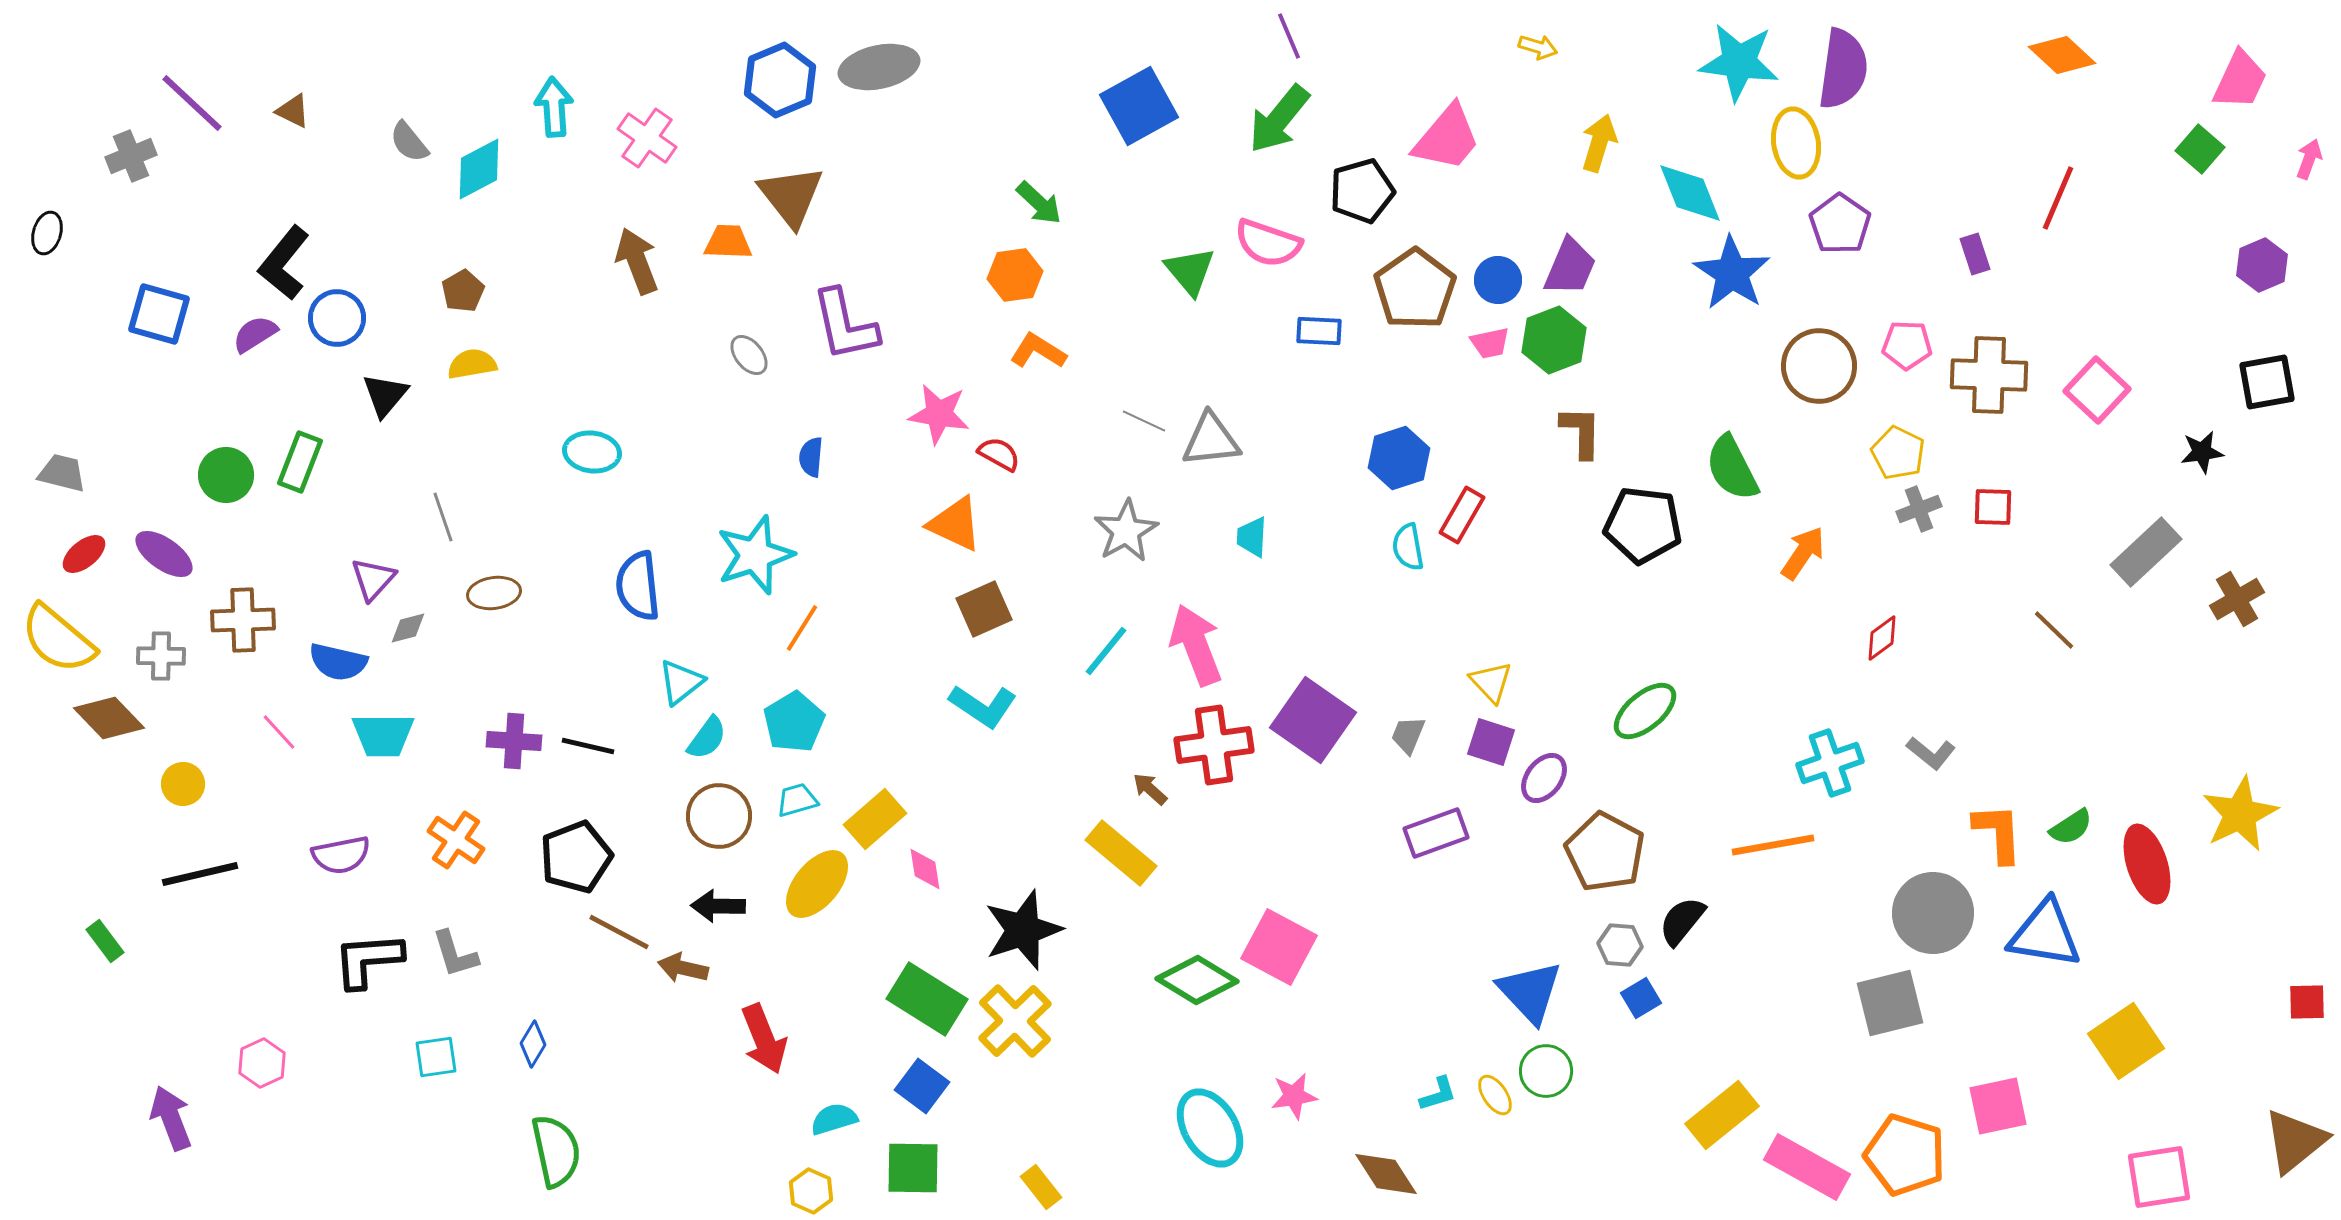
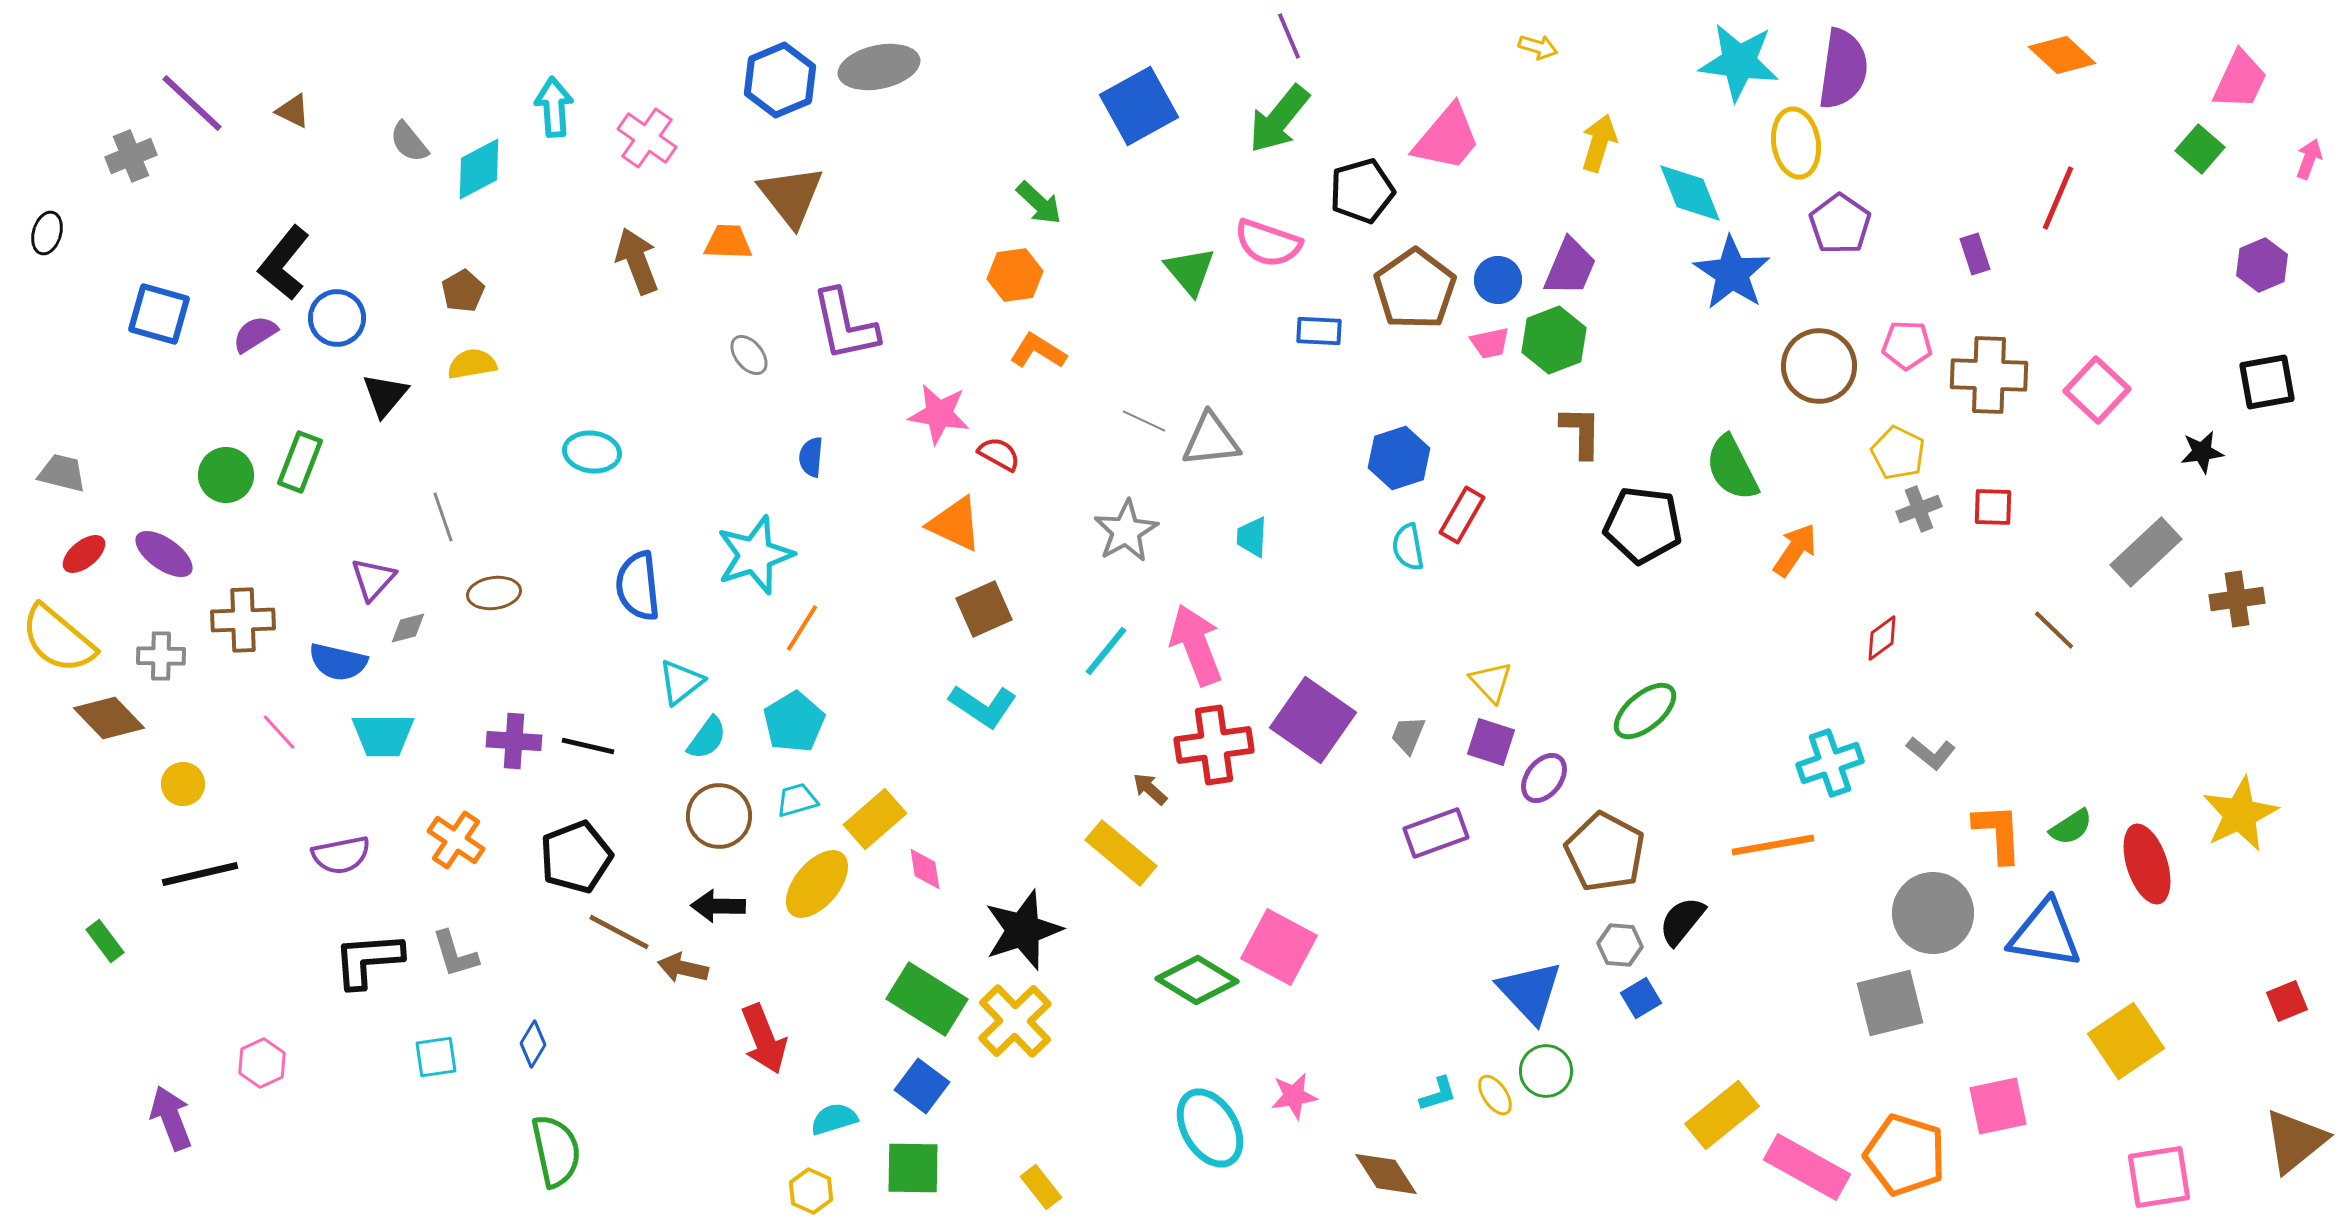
orange arrow at (1803, 553): moved 8 px left, 3 px up
brown cross at (2237, 599): rotated 22 degrees clockwise
red square at (2307, 1002): moved 20 px left, 1 px up; rotated 21 degrees counterclockwise
